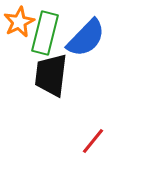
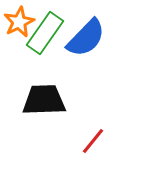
green rectangle: rotated 21 degrees clockwise
black trapezoid: moved 7 px left, 25 px down; rotated 81 degrees clockwise
